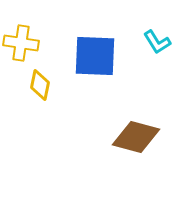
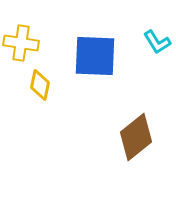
brown diamond: rotated 54 degrees counterclockwise
